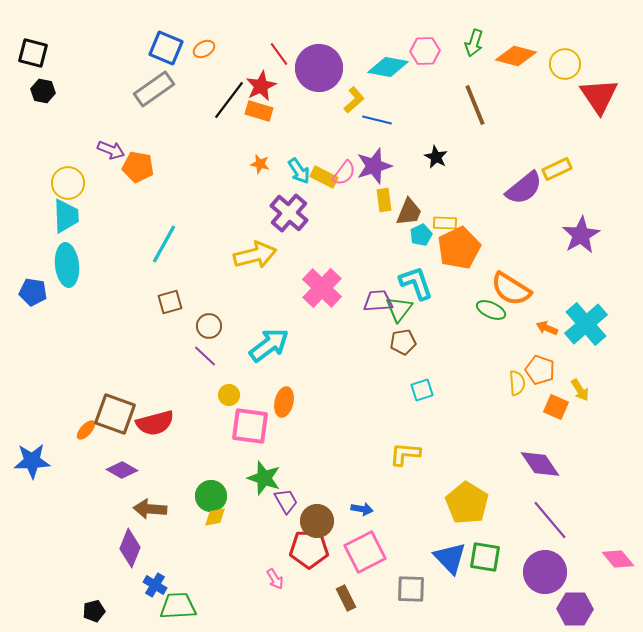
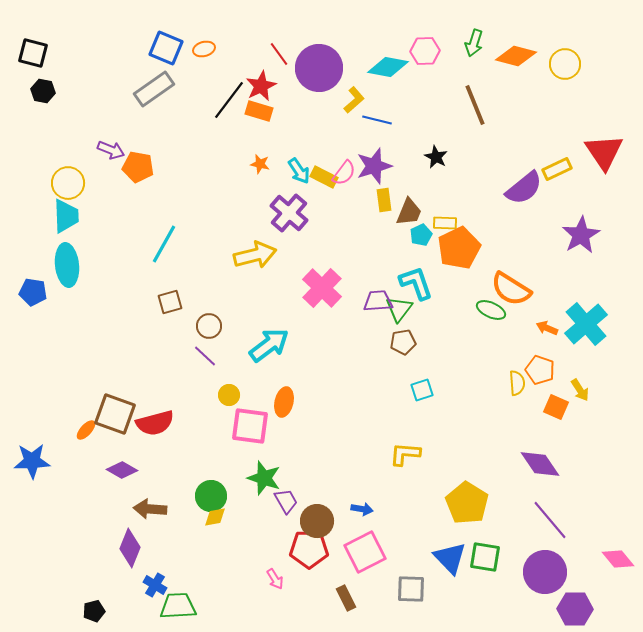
orange ellipse at (204, 49): rotated 15 degrees clockwise
red triangle at (599, 96): moved 5 px right, 56 px down
